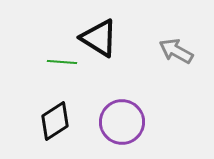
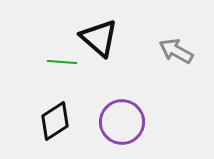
black triangle: rotated 9 degrees clockwise
